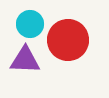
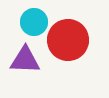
cyan circle: moved 4 px right, 2 px up
